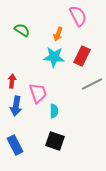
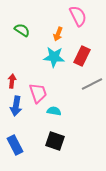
cyan semicircle: rotated 80 degrees counterclockwise
